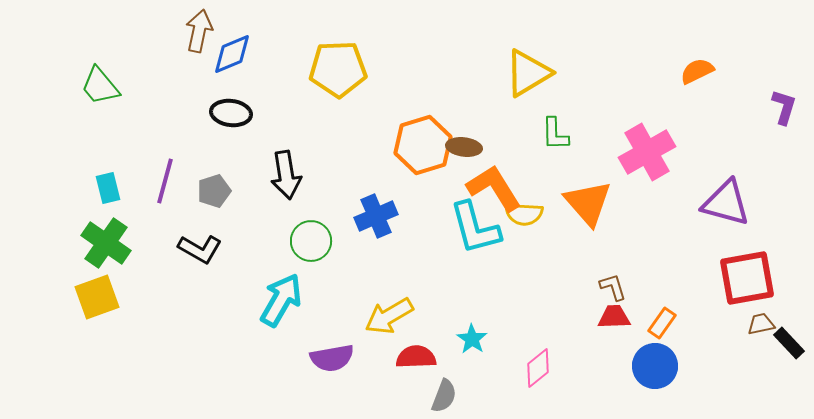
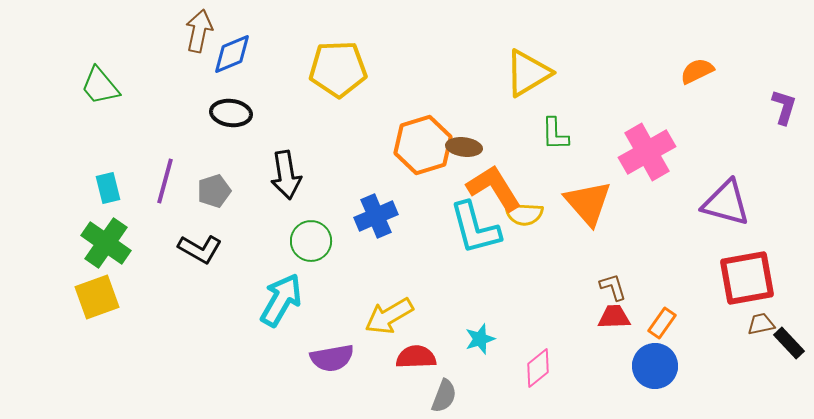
cyan star: moved 8 px right; rotated 20 degrees clockwise
